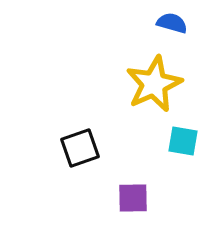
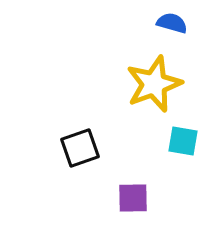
yellow star: rotated 4 degrees clockwise
